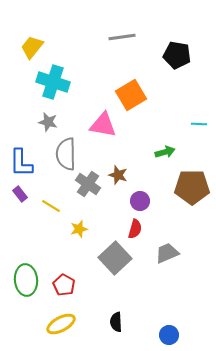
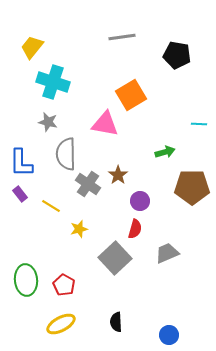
pink triangle: moved 2 px right, 1 px up
brown star: rotated 18 degrees clockwise
